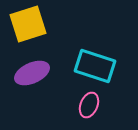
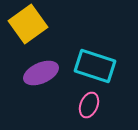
yellow square: rotated 18 degrees counterclockwise
purple ellipse: moved 9 px right
